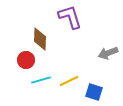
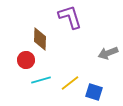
yellow line: moved 1 px right, 2 px down; rotated 12 degrees counterclockwise
